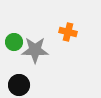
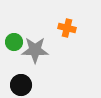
orange cross: moved 1 px left, 4 px up
black circle: moved 2 px right
